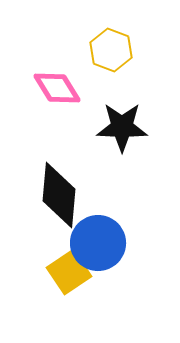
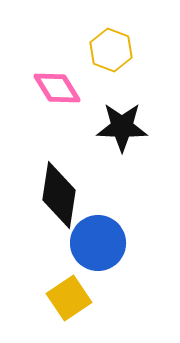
black diamond: rotated 4 degrees clockwise
yellow square: moved 26 px down
